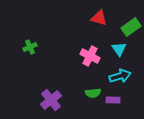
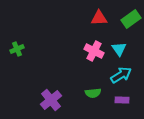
red triangle: rotated 18 degrees counterclockwise
green rectangle: moved 8 px up
green cross: moved 13 px left, 2 px down
pink cross: moved 4 px right, 5 px up
cyan arrow: moved 1 px right, 1 px up; rotated 15 degrees counterclockwise
purple rectangle: moved 9 px right
